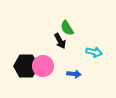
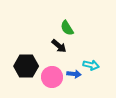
black arrow: moved 1 px left, 5 px down; rotated 21 degrees counterclockwise
cyan arrow: moved 3 px left, 13 px down
pink circle: moved 9 px right, 11 px down
